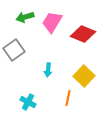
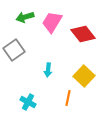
red diamond: rotated 30 degrees clockwise
